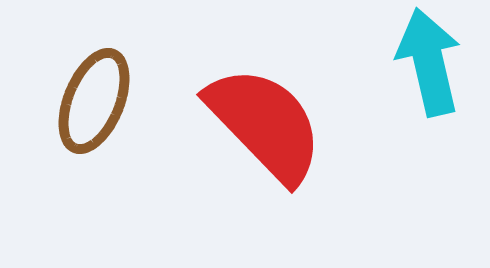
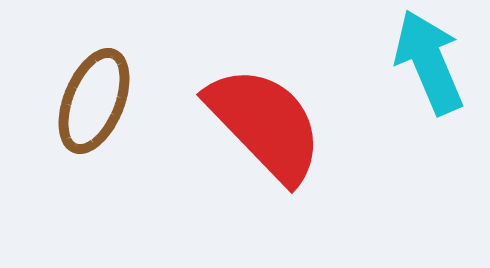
cyan arrow: rotated 10 degrees counterclockwise
